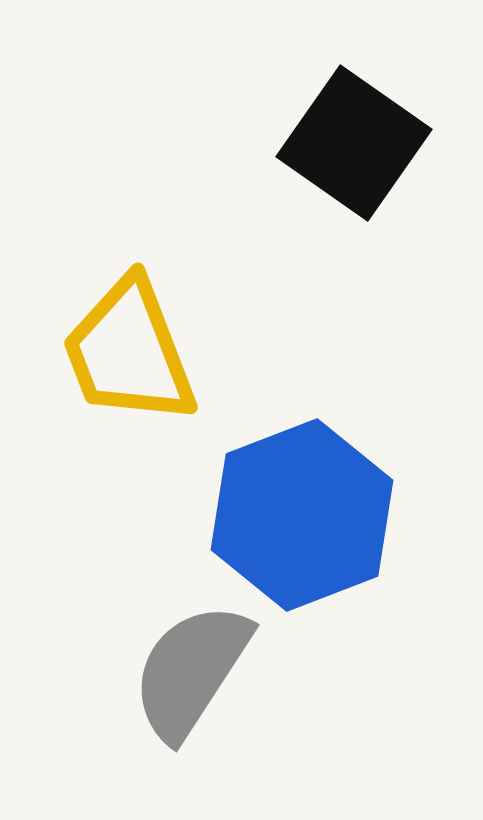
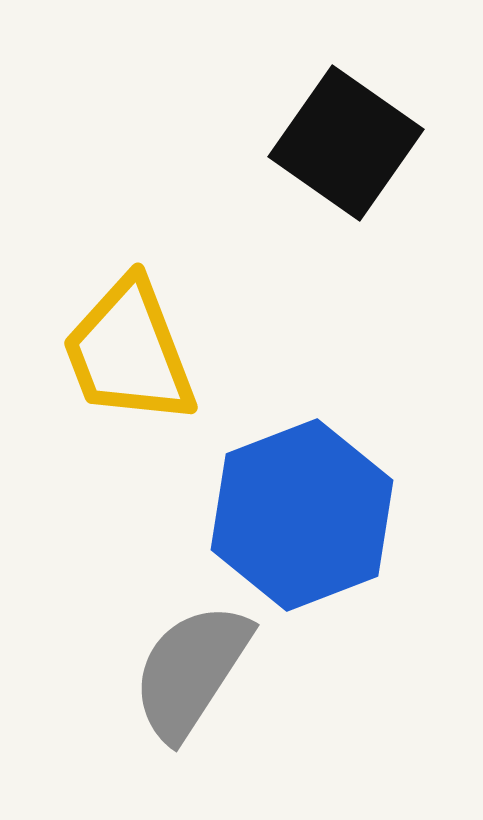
black square: moved 8 px left
